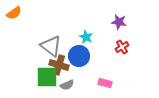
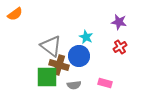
orange semicircle: moved 1 px right, 1 px down
red cross: moved 2 px left
gray semicircle: moved 7 px right; rotated 16 degrees clockwise
